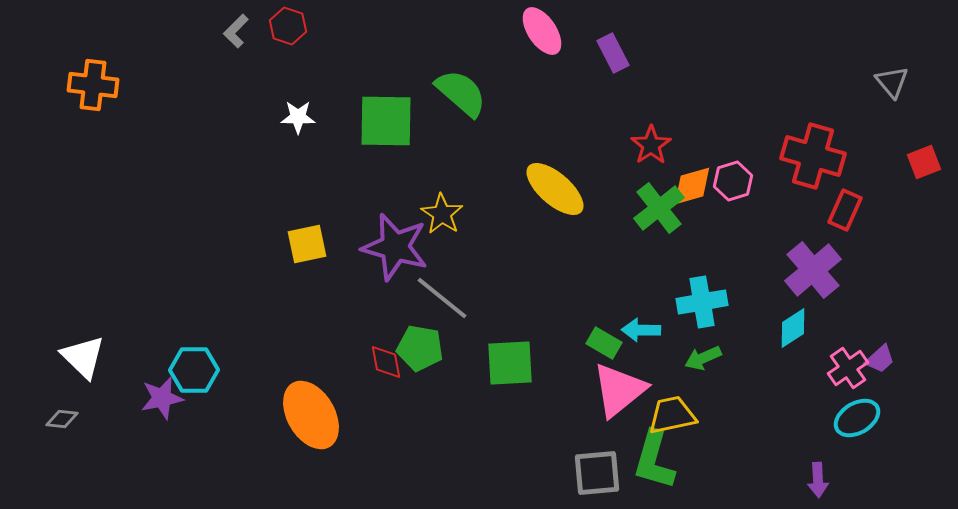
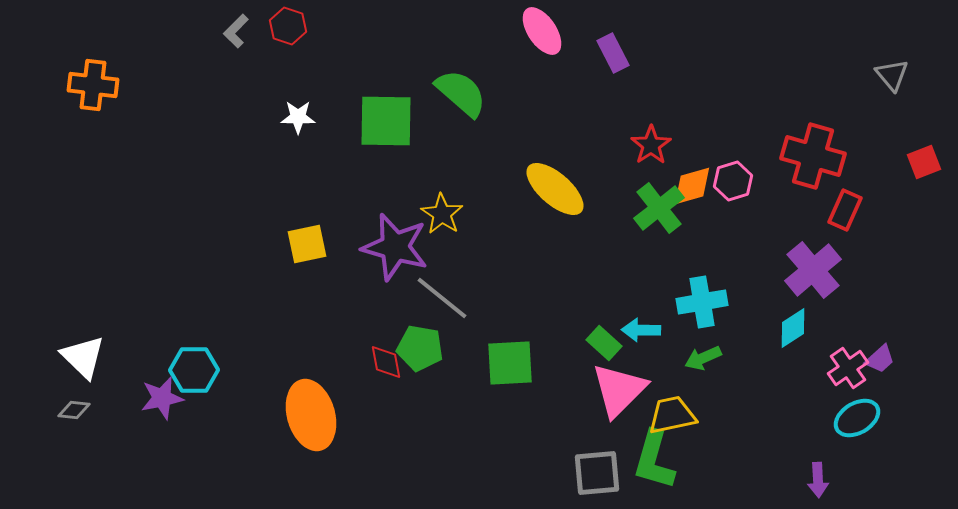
gray triangle at (892, 82): moved 7 px up
green rectangle at (604, 343): rotated 12 degrees clockwise
pink triangle at (619, 390): rotated 6 degrees counterclockwise
orange ellipse at (311, 415): rotated 14 degrees clockwise
gray diamond at (62, 419): moved 12 px right, 9 px up
